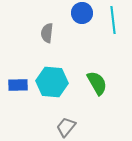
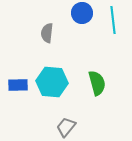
green semicircle: rotated 15 degrees clockwise
